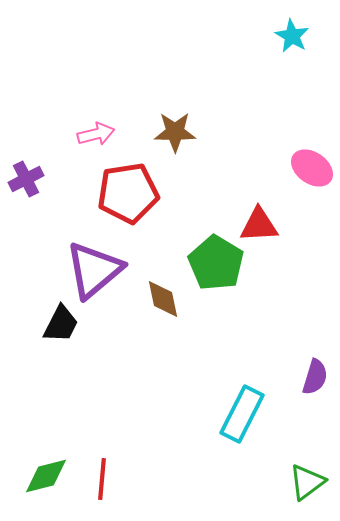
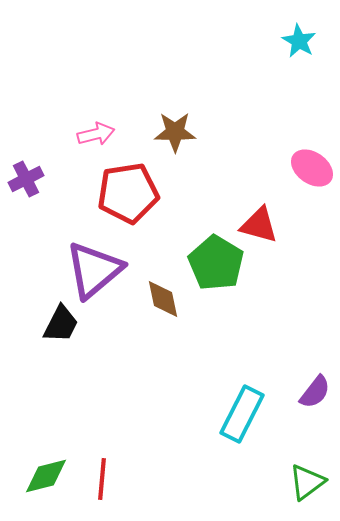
cyan star: moved 7 px right, 5 px down
red triangle: rotated 18 degrees clockwise
purple semicircle: moved 15 px down; rotated 21 degrees clockwise
